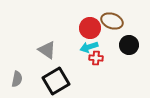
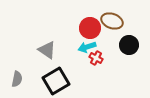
cyan arrow: moved 2 px left
red cross: rotated 24 degrees clockwise
